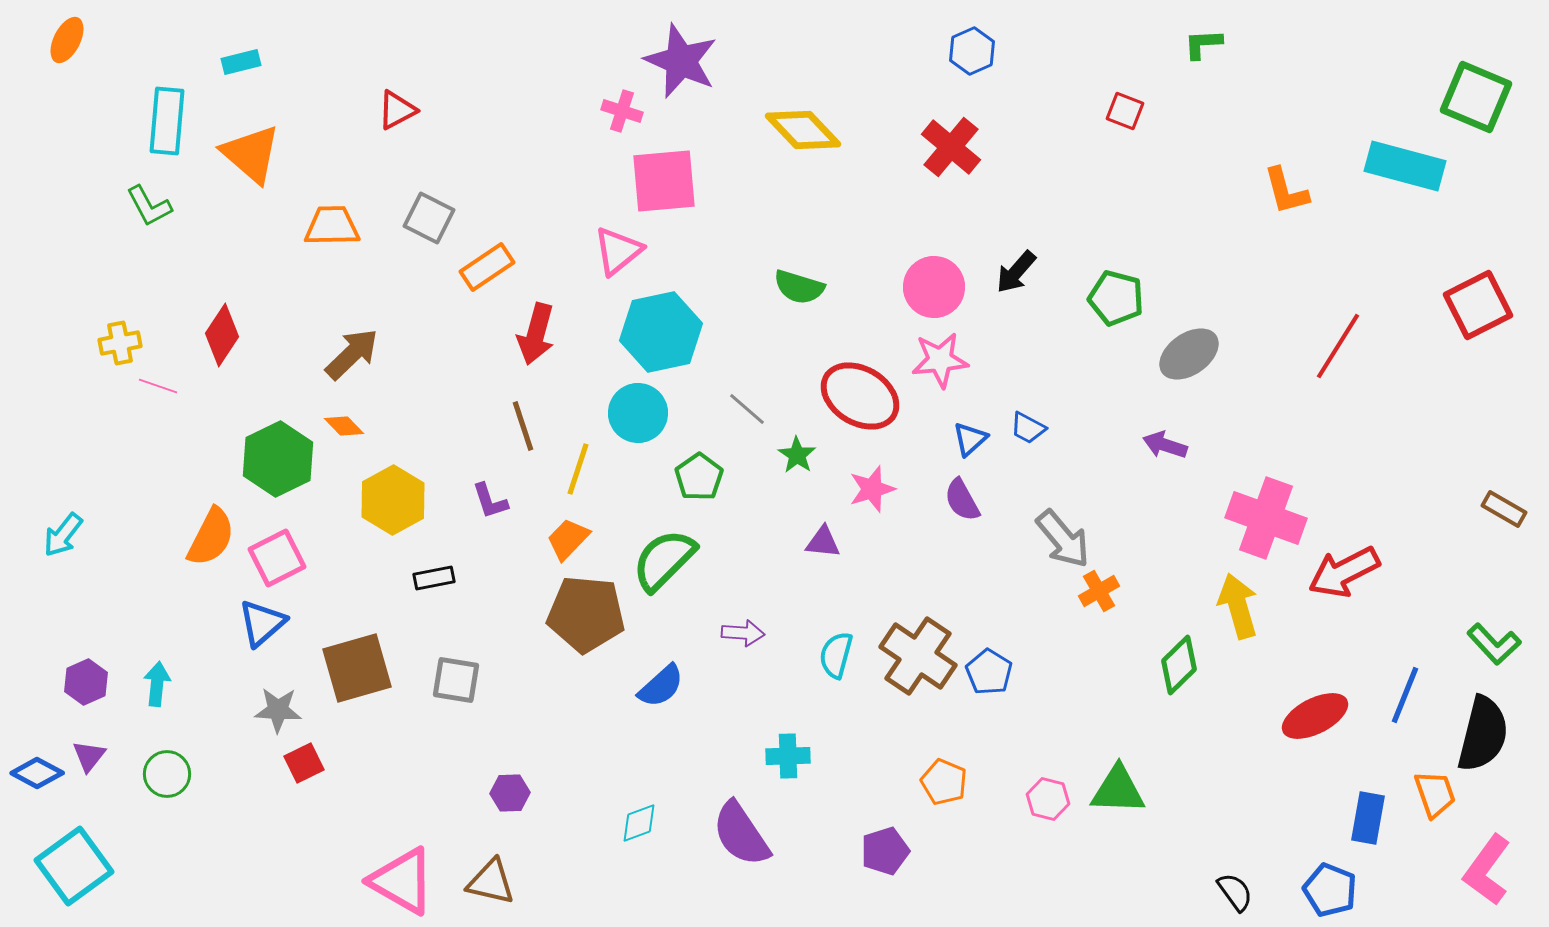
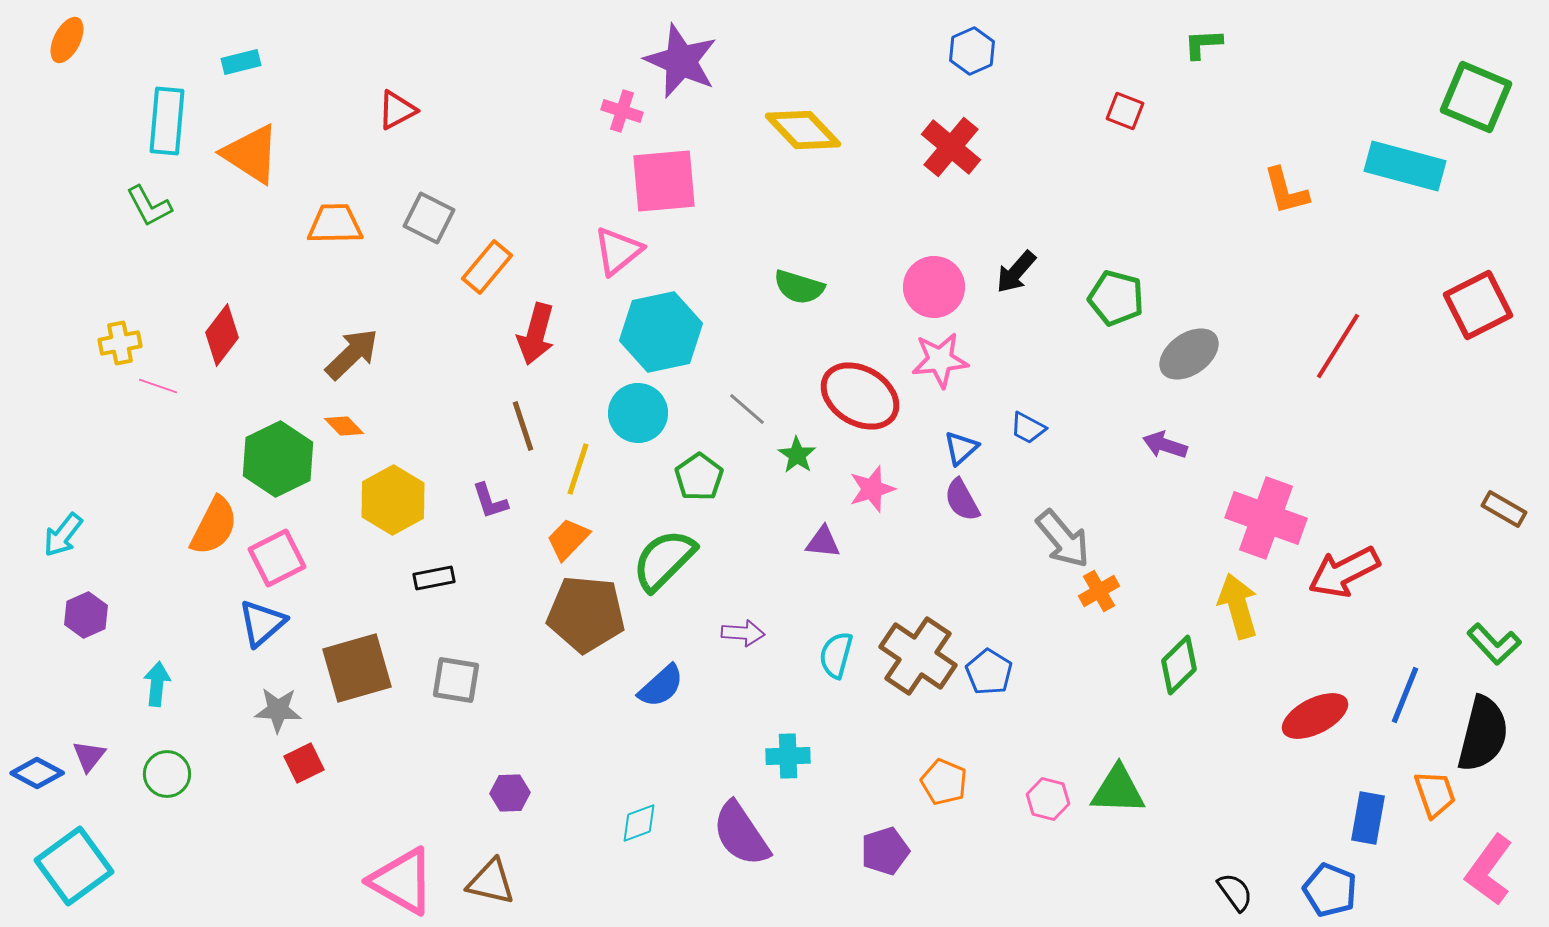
orange triangle at (251, 154): rotated 8 degrees counterclockwise
orange trapezoid at (332, 226): moved 3 px right, 2 px up
orange rectangle at (487, 267): rotated 16 degrees counterclockwise
red diamond at (222, 335): rotated 4 degrees clockwise
blue triangle at (970, 439): moved 9 px left, 9 px down
orange semicircle at (211, 537): moved 3 px right, 11 px up
purple hexagon at (86, 682): moved 67 px up
pink L-shape at (1487, 870): moved 2 px right
